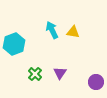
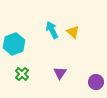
yellow triangle: rotated 32 degrees clockwise
green cross: moved 13 px left
